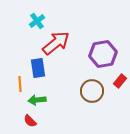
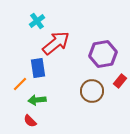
orange line: rotated 49 degrees clockwise
